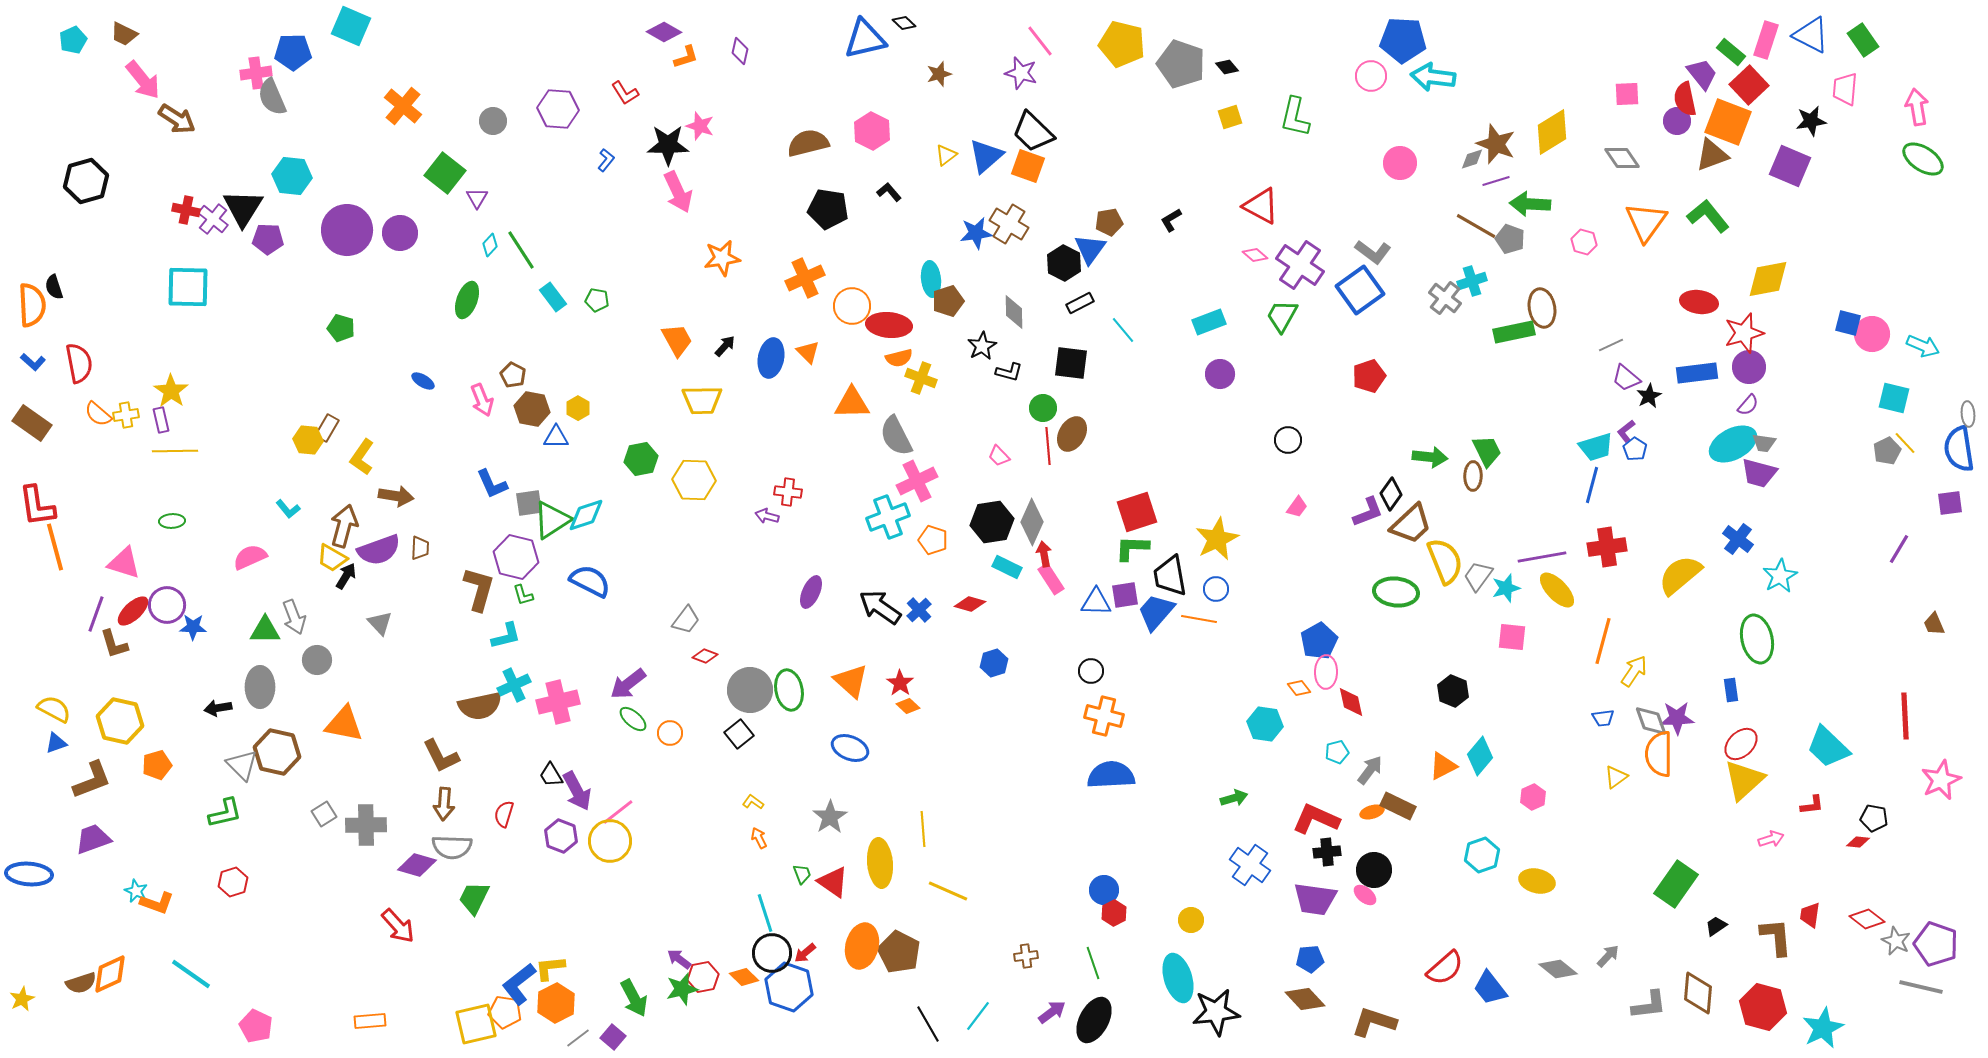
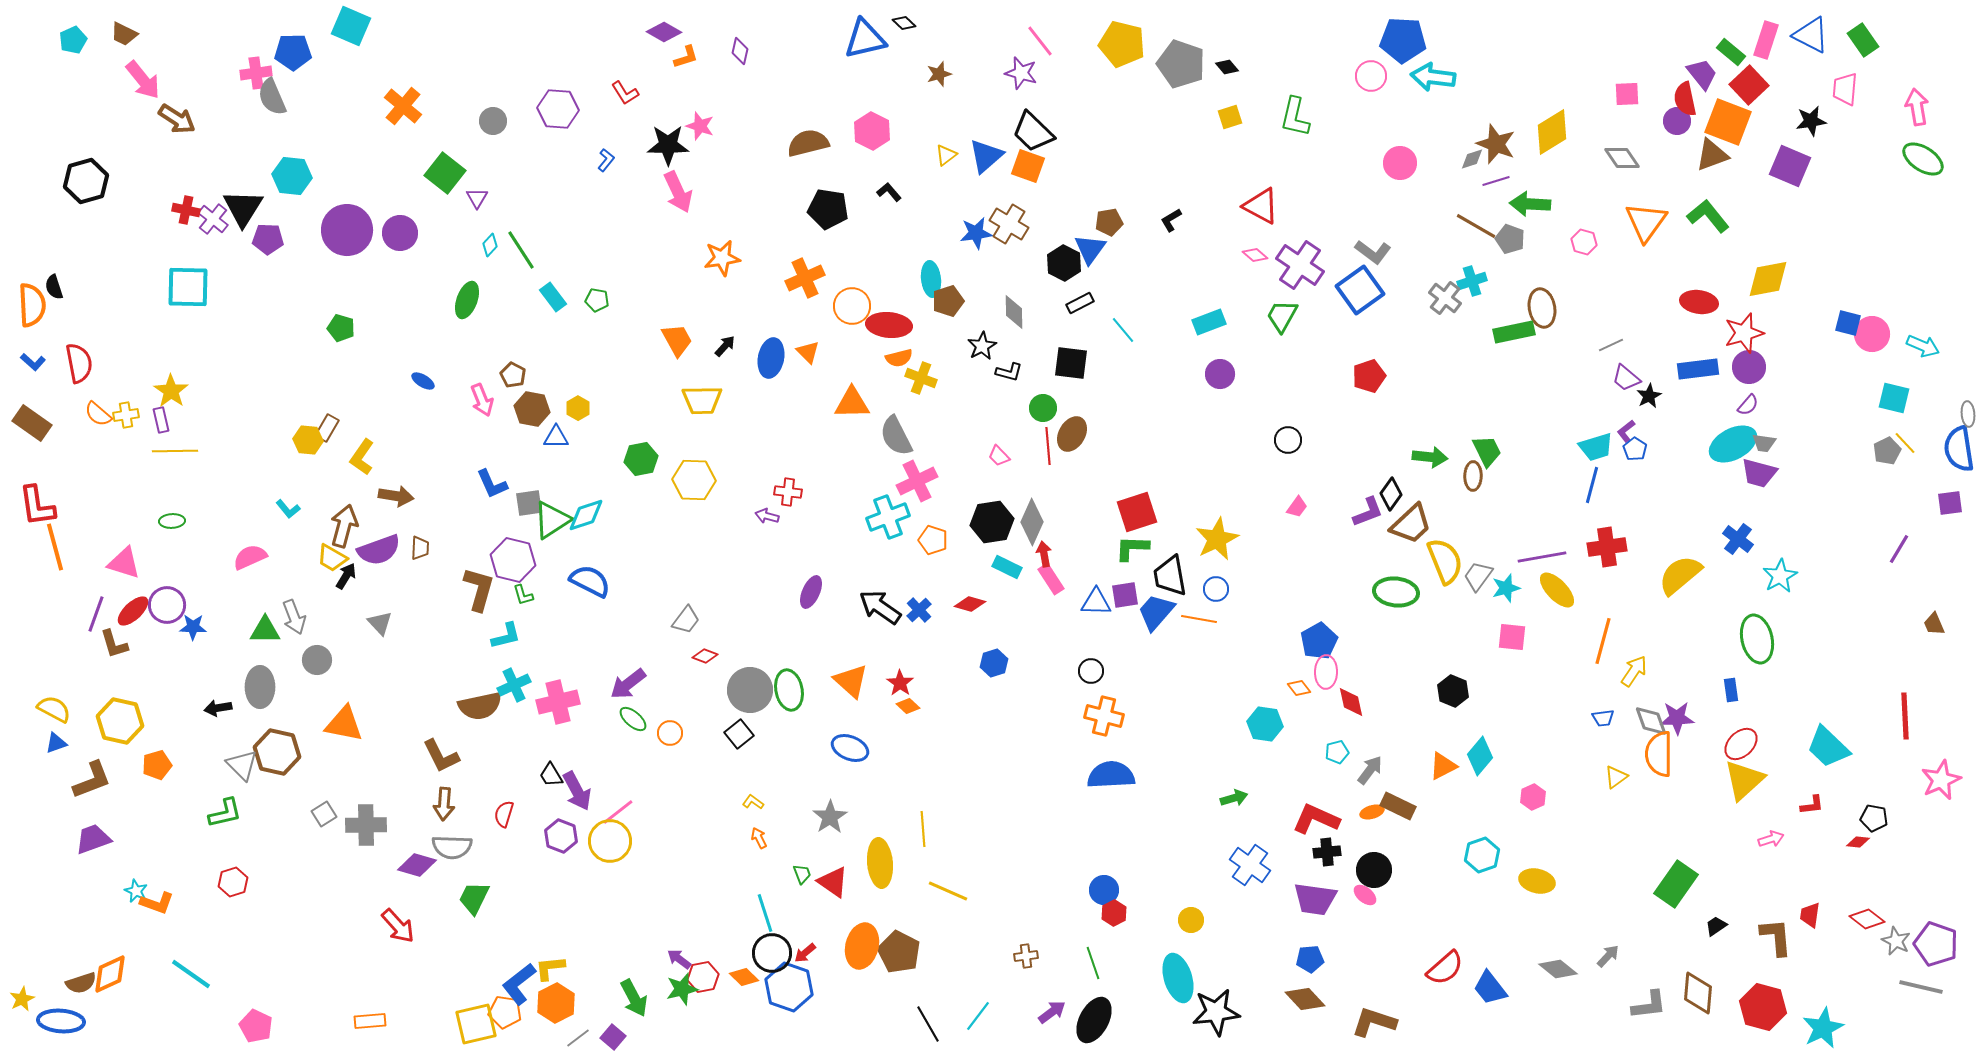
blue rectangle at (1697, 373): moved 1 px right, 4 px up
purple hexagon at (516, 557): moved 3 px left, 3 px down
blue ellipse at (29, 874): moved 32 px right, 147 px down
